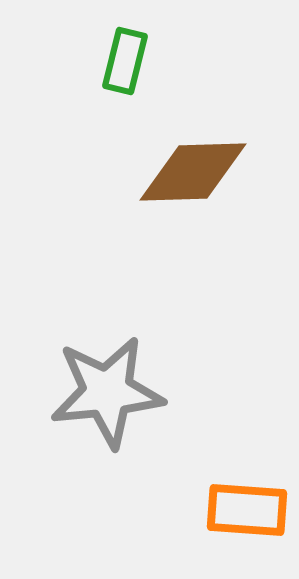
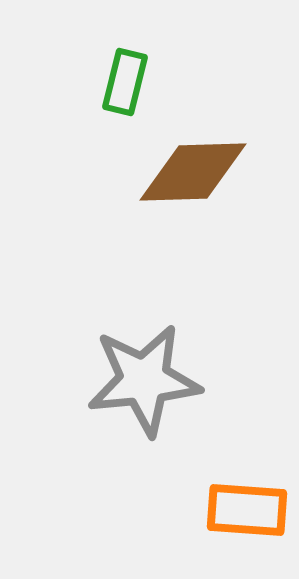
green rectangle: moved 21 px down
gray star: moved 37 px right, 12 px up
